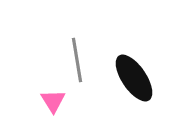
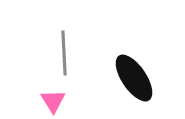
gray line: moved 13 px left, 7 px up; rotated 6 degrees clockwise
